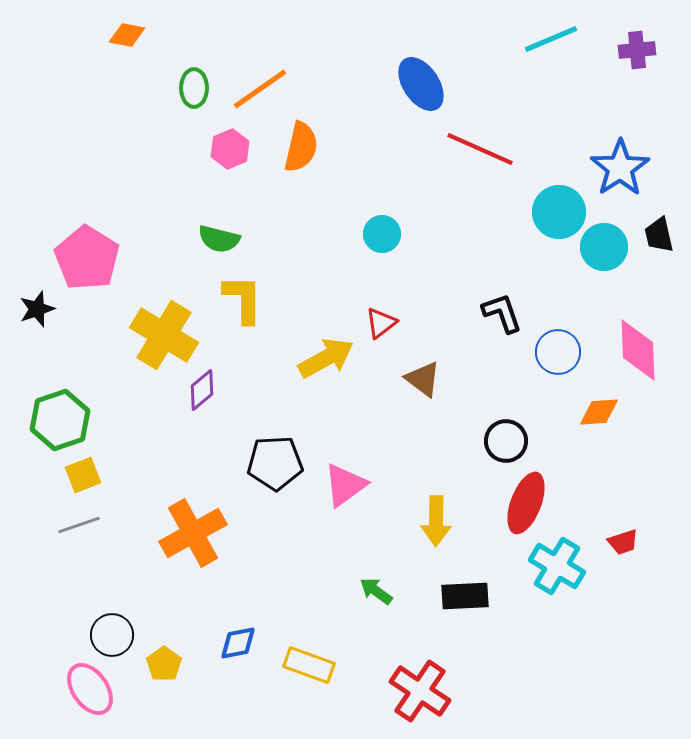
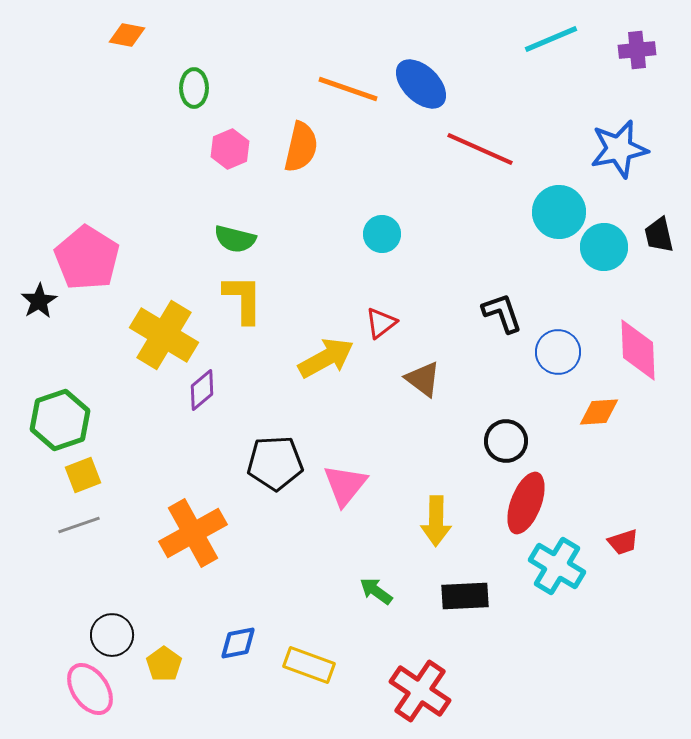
blue ellipse at (421, 84): rotated 12 degrees counterclockwise
orange line at (260, 89): moved 88 px right; rotated 54 degrees clockwise
blue star at (620, 168): moved 1 px left, 19 px up; rotated 22 degrees clockwise
green semicircle at (219, 239): moved 16 px right
black star at (37, 309): moved 2 px right, 8 px up; rotated 12 degrees counterclockwise
pink triangle at (345, 485): rotated 15 degrees counterclockwise
